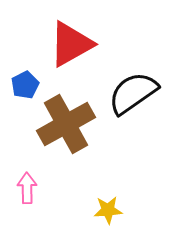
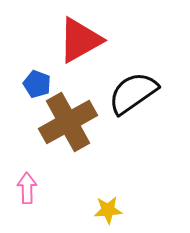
red triangle: moved 9 px right, 4 px up
blue pentagon: moved 12 px right, 1 px up; rotated 24 degrees counterclockwise
brown cross: moved 2 px right, 2 px up
